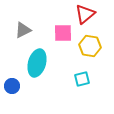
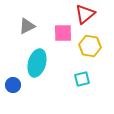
gray triangle: moved 4 px right, 4 px up
blue circle: moved 1 px right, 1 px up
